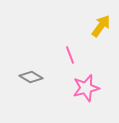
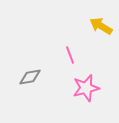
yellow arrow: rotated 95 degrees counterclockwise
gray diamond: moved 1 px left; rotated 40 degrees counterclockwise
